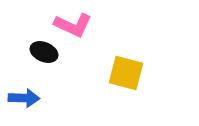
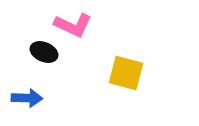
blue arrow: moved 3 px right
